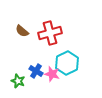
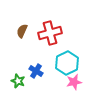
brown semicircle: rotated 72 degrees clockwise
pink star: moved 22 px right, 8 px down; rotated 28 degrees counterclockwise
